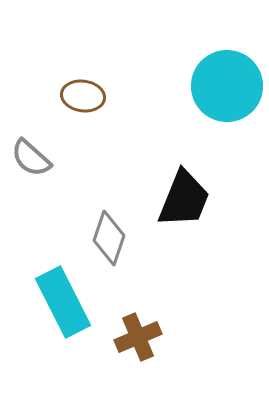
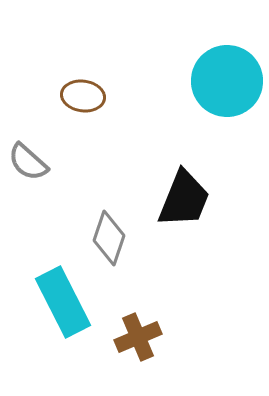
cyan circle: moved 5 px up
gray semicircle: moved 3 px left, 4 px down
